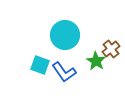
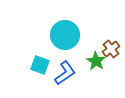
blue L-shape: moved 1 px right, 1 px down; rotated 90 degrees counterclockwise
